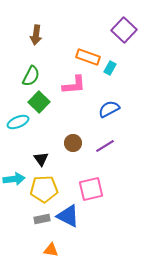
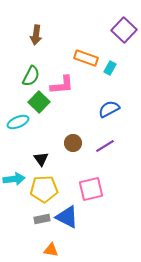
orange rectangle: moved 2 px left, 1 px down
pink L-shape: moved 12 px left
blue triangle: moved 1 px left, 1 px down
